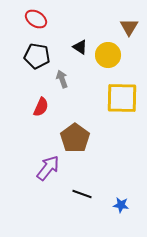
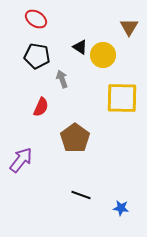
yellow circle: moved 5 px left
purple arrow: moved 27 px left, 8 px up
black line: moved 1 px left, 1 px down
blue star: moved 3 px down
